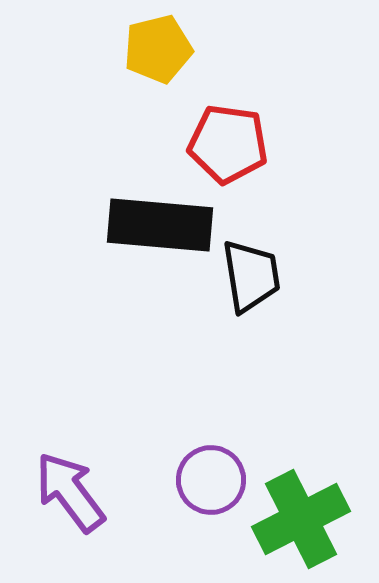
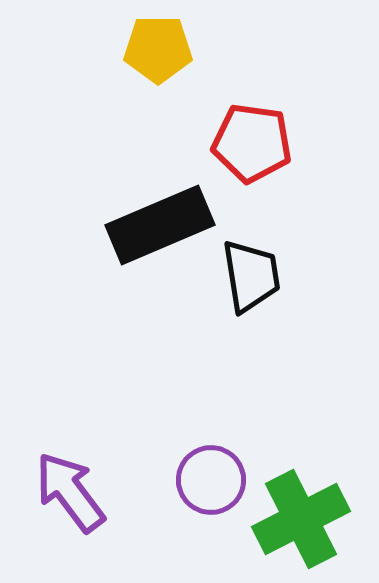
yellow pentagon: rotated 14 degrees clockwise
red pentagon: moved 24 px right, 1 px up
black rectangle: rotated 28 degrees counterclockwise
